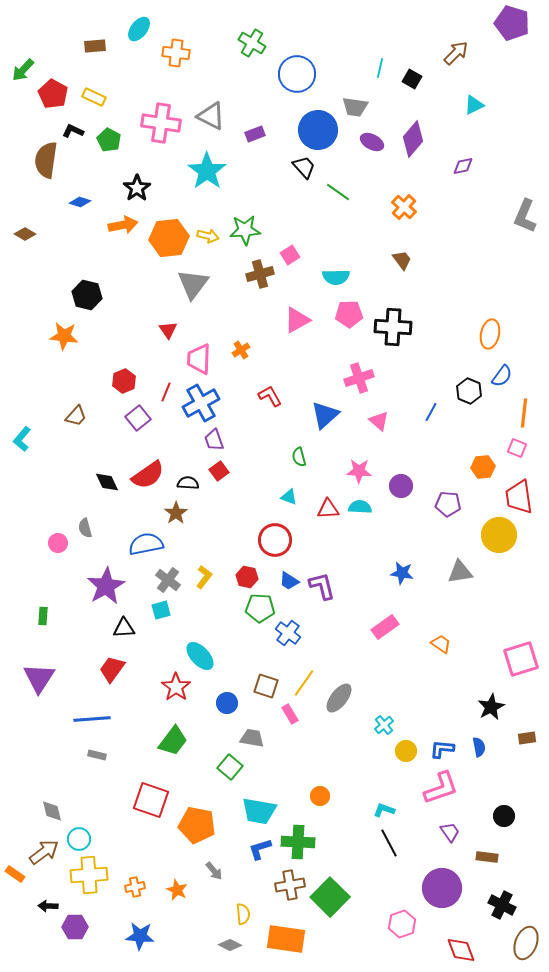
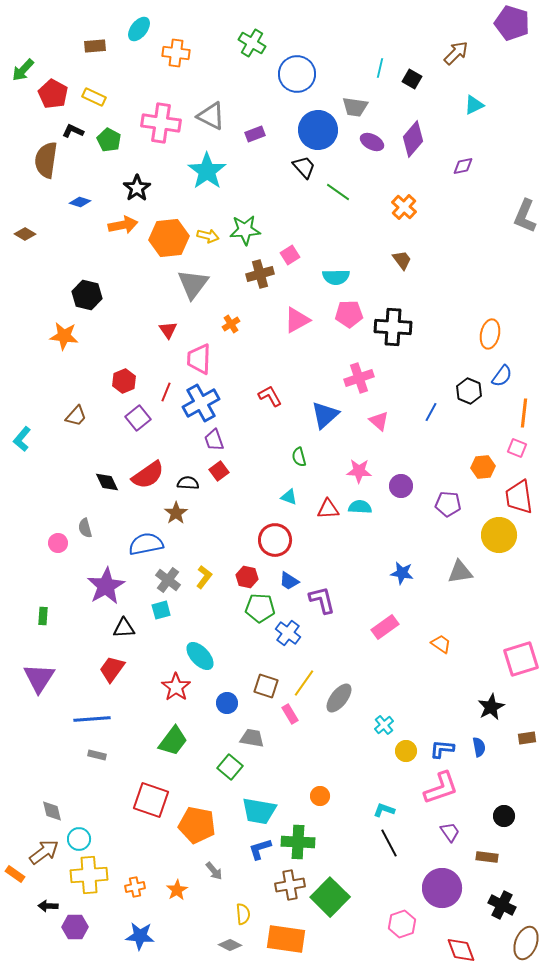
orange cross at (241, 350): moved 10 px left, 26 px up
purple L-shape at (322, 586): moved 14 px down
orange star at (177, 890): rotated 15 degrees clockwise
